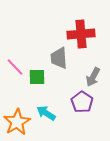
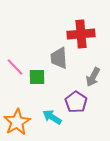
purple pentagon: moved 6 px left
cyan arrow: moved 6 px right, 4 px down
